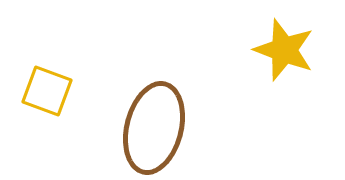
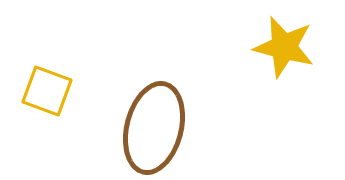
yellow star: moved 3 px up; rotated 6 degrees counterclockwise
